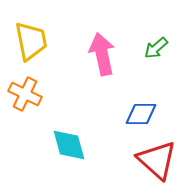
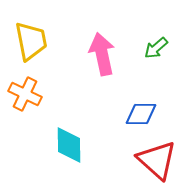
cyan diamond: rotated 15 degrees clockwise
